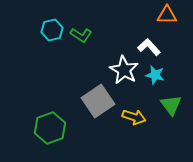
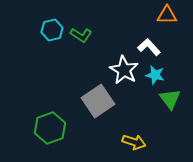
green triangle: moved 1 px left, 6 px up
yellow arrow: moved 25 px down
